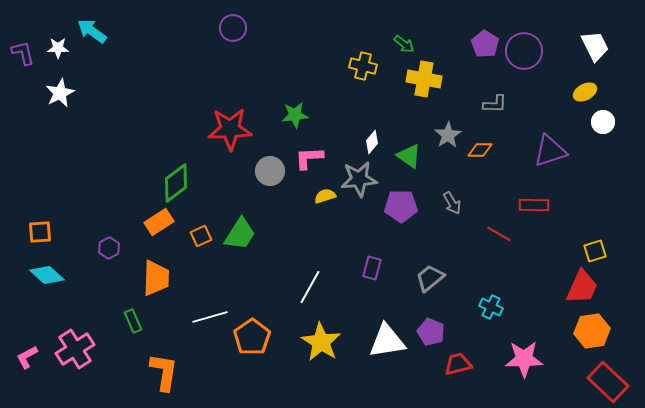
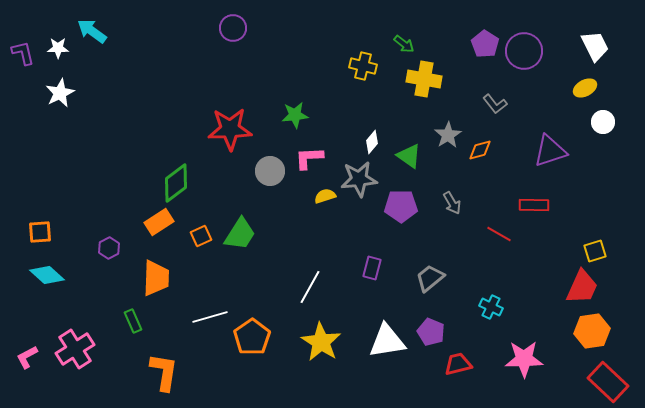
yellow ellipse at (585, 92): moved 4 px up
gray L-shape at (495, 104): rotated 50 degrees clockwise
orange diamond at (480, 150): rotated 15 degrees counterclockwise
